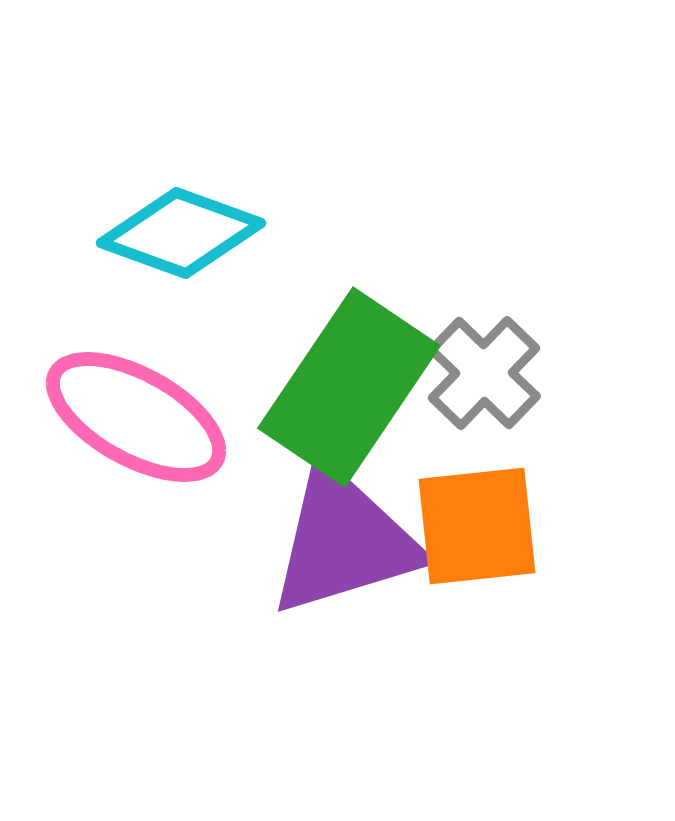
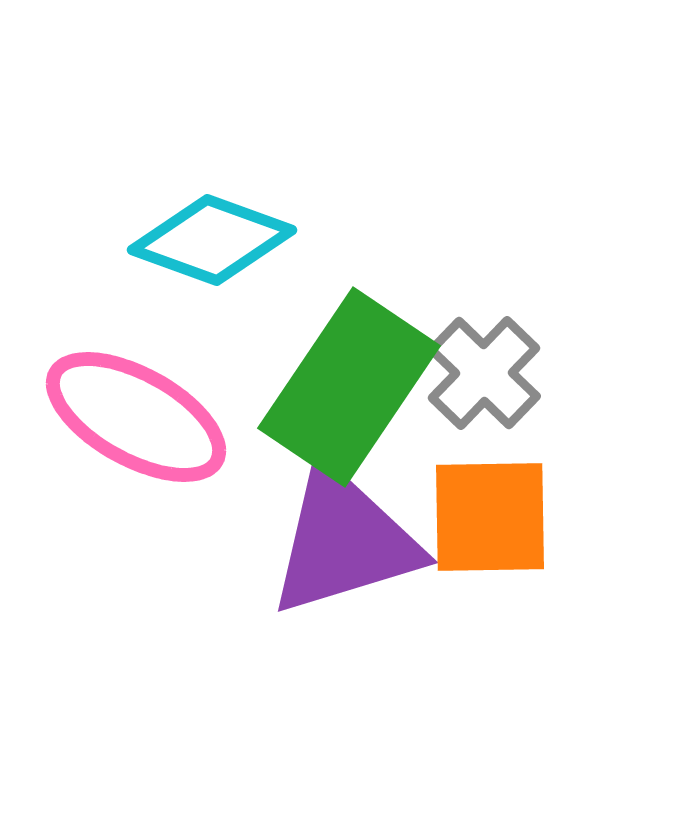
cyan diamond: moved 31 px right, 7 px down
orange square: moved 13 px right, 9 px up; rotated 5 degrees clockwise
